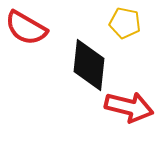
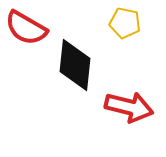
black diamond: moved 14 px left
